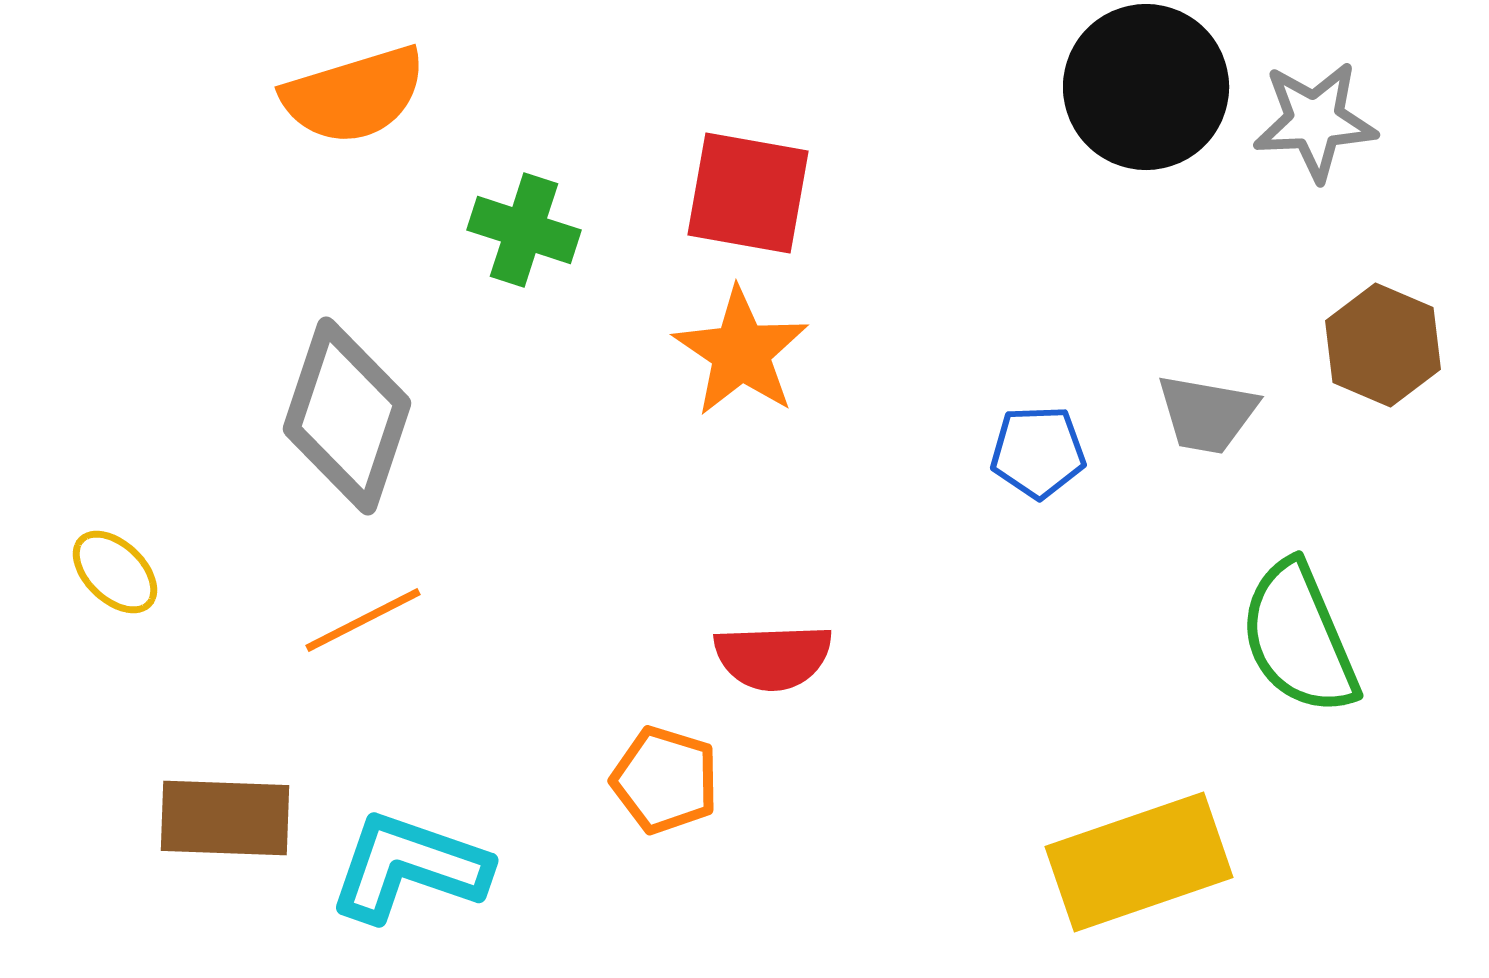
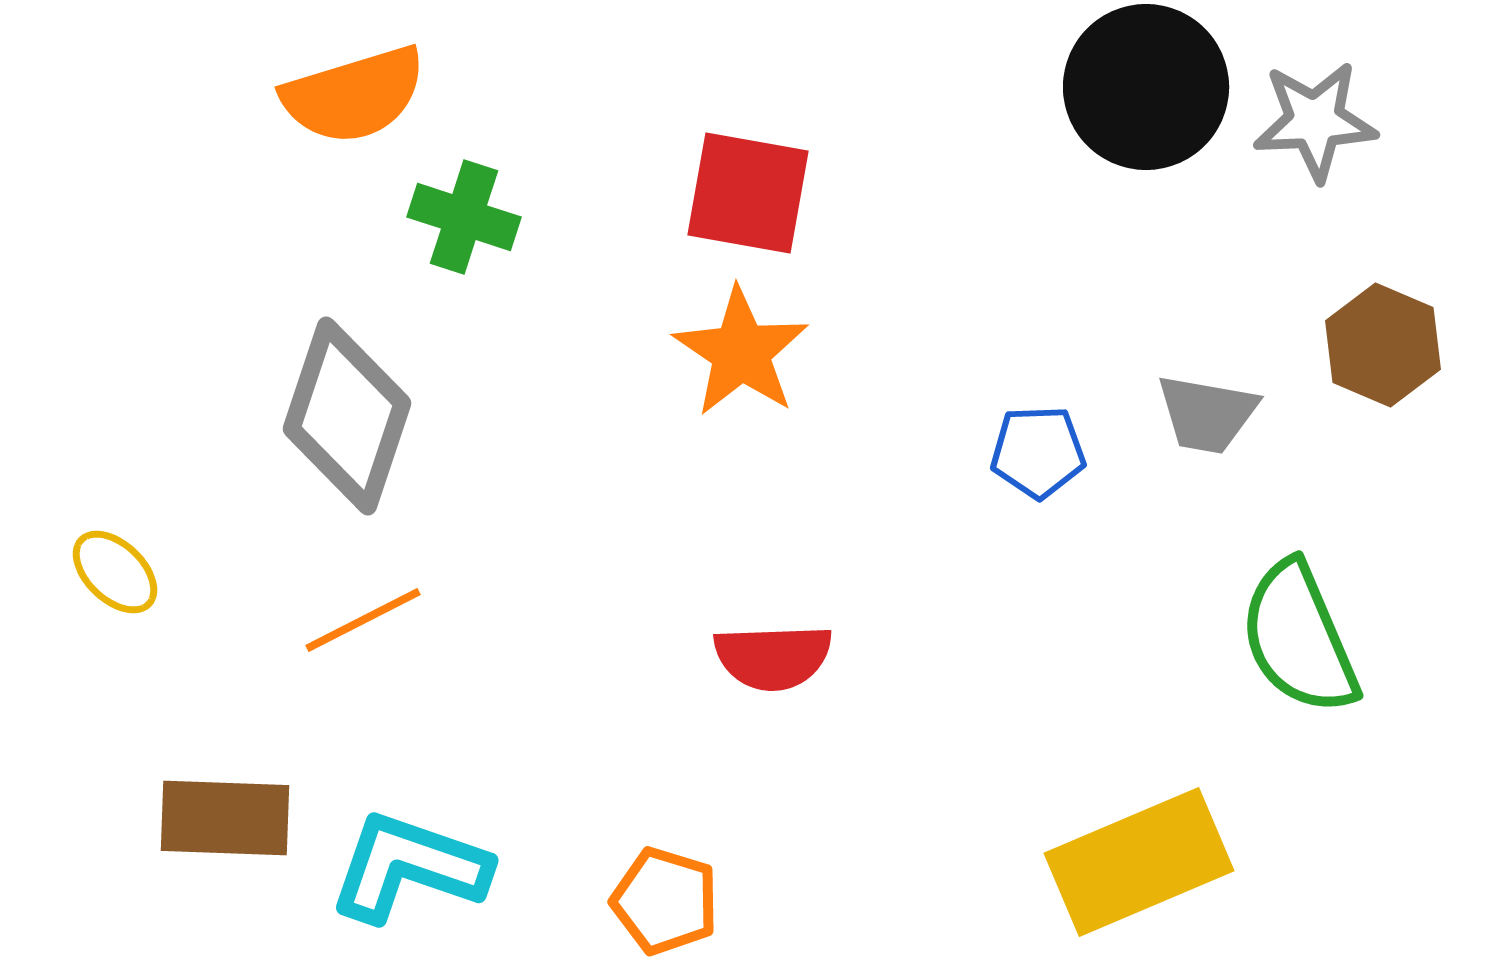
green cross: moved 60 px left, 13 px up
orange pentagon: moved 121 px down
yellow rectangle: rotated 4 degrees counterclockwise
